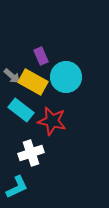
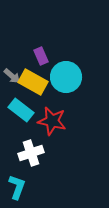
cyan L-shape: rotated 45 degrees counterclockwise
